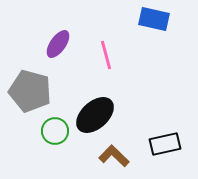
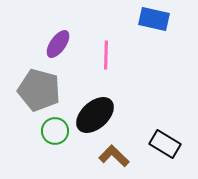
pink line: rotated 16 degrees clockwise
gray pentagon: moved 9 px right, 1 px up
black rectangle: rotated 44 degrees clockwise
